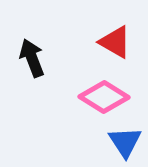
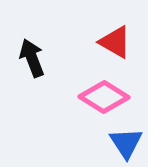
blue triangle: moved 1 px right, 1 px down
